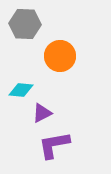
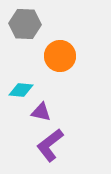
purple triangle: moved 1 px left, 1 px up; rotated 40 degrees clockwise
purple L-shape: moved 4 px left; rotated 28 degrees counterclockwise
